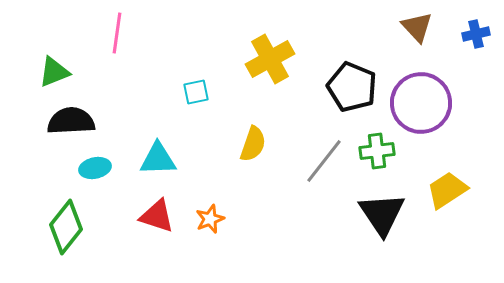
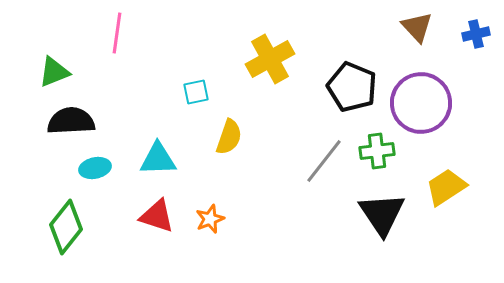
yellow semicircle: moved 24 px left, 7 px up
yellow trapezoid: moved 1 px left, 3 px up
